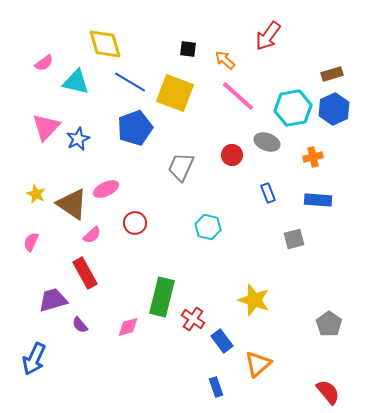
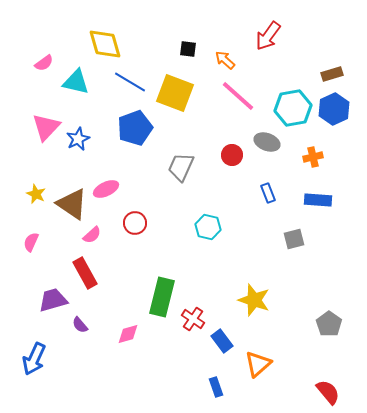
pink diamond at (128, 327): moved 7 px down
